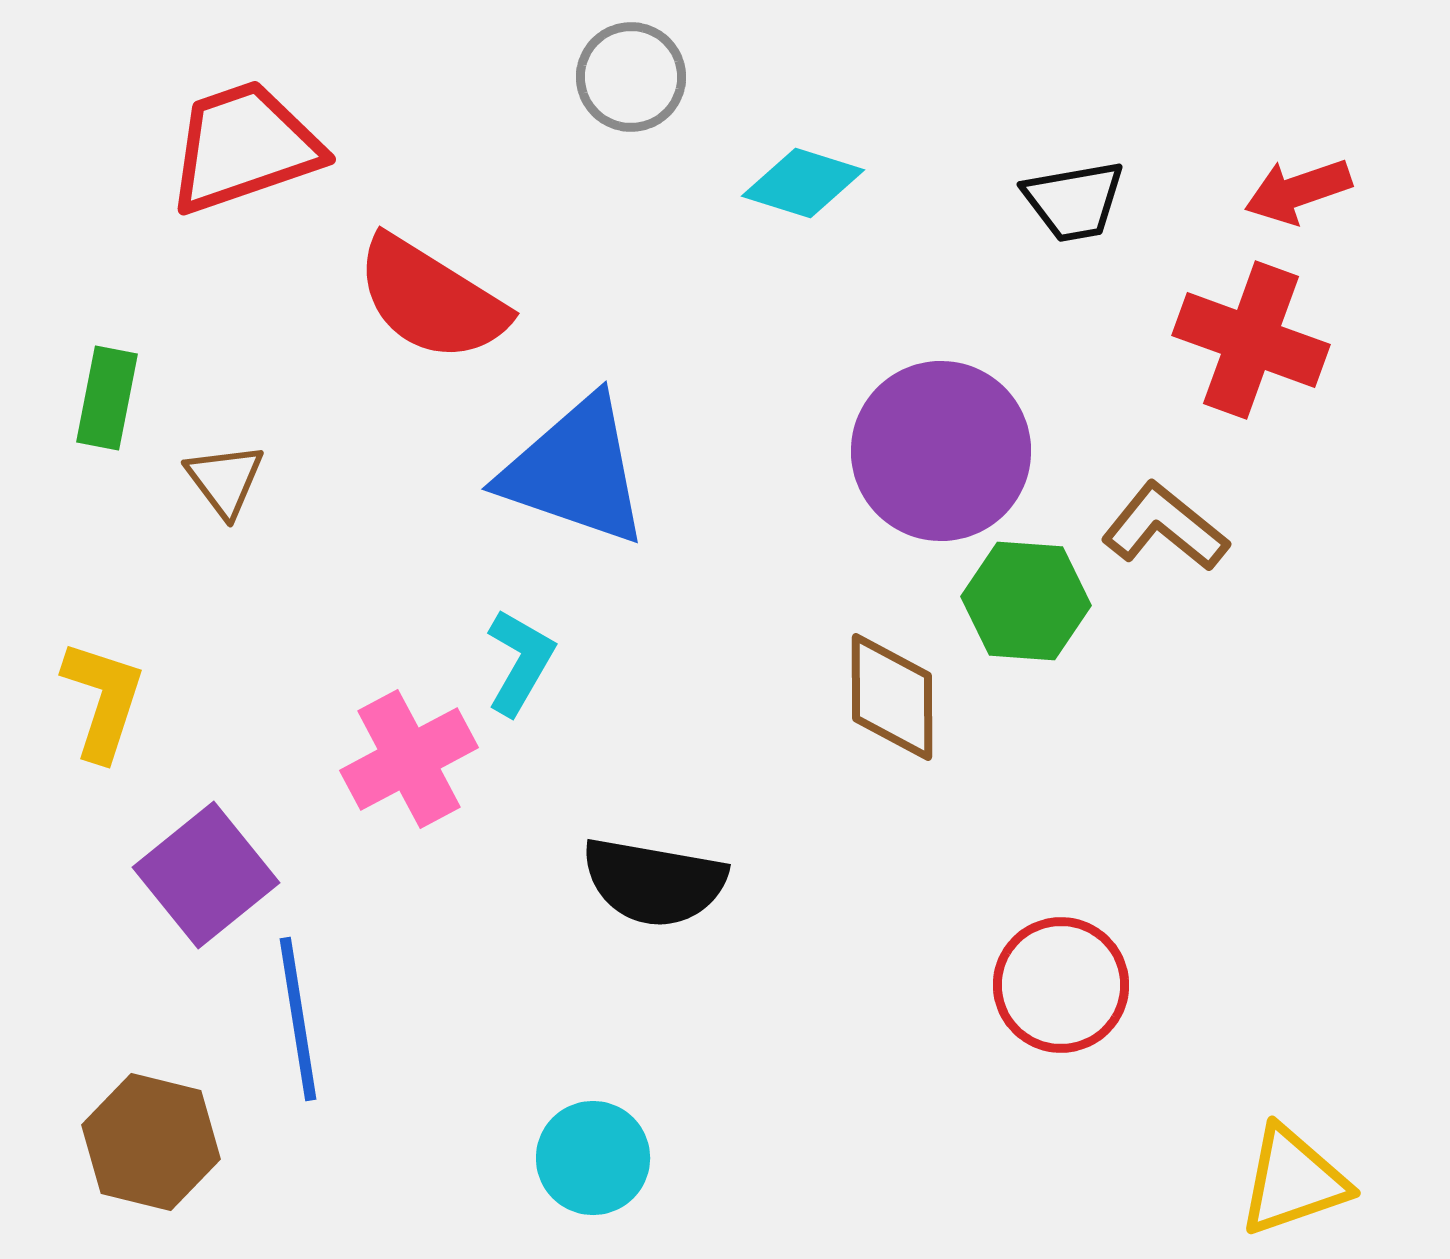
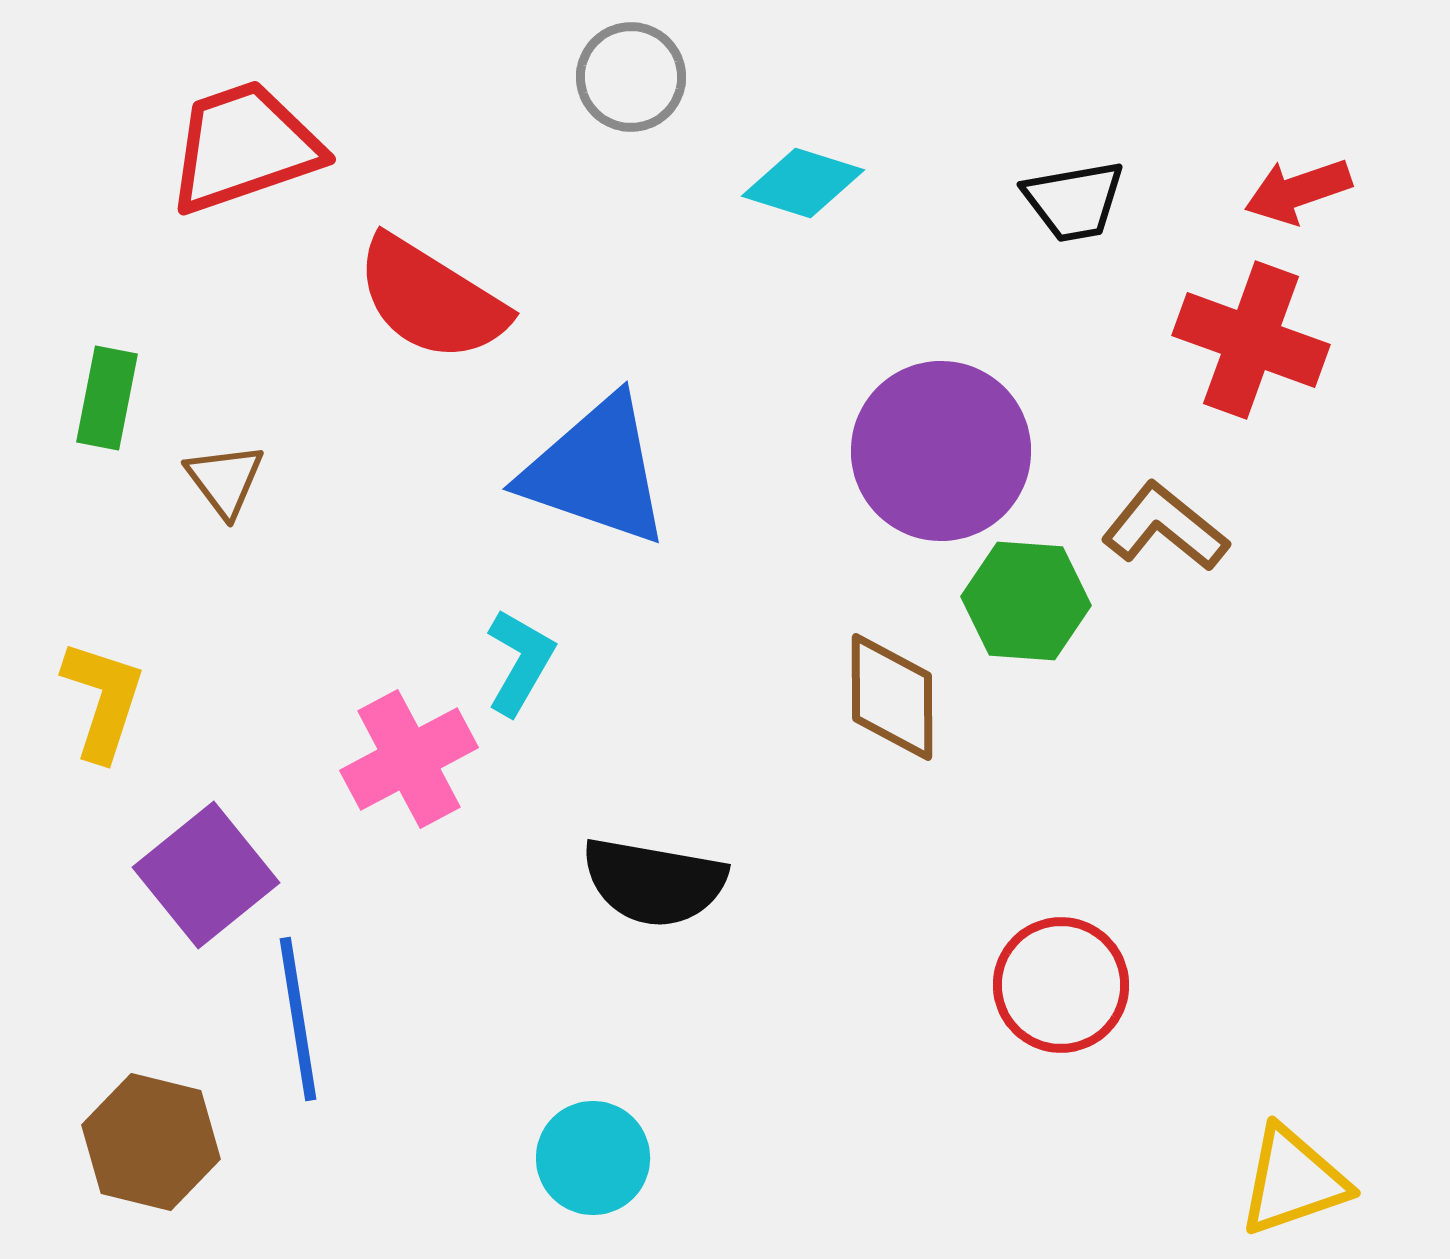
blue triangle: moved 21 px right
